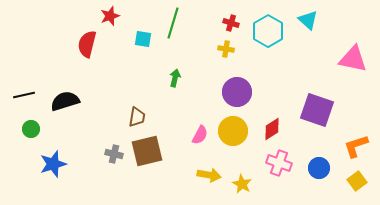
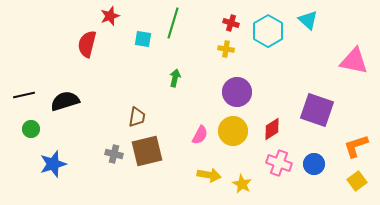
pink triangle: moved 1 px right, 2 px down
blue circle: moved 5 px left, 4 px up
